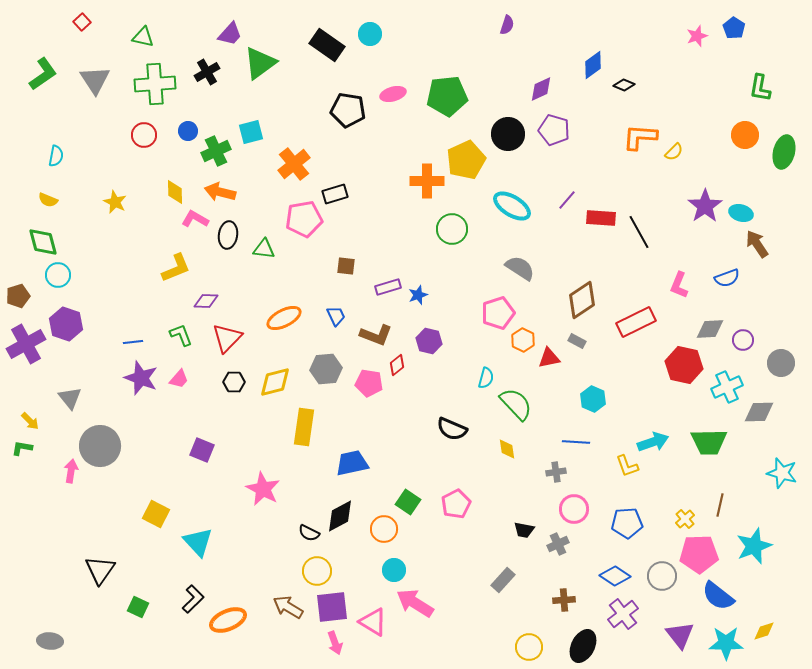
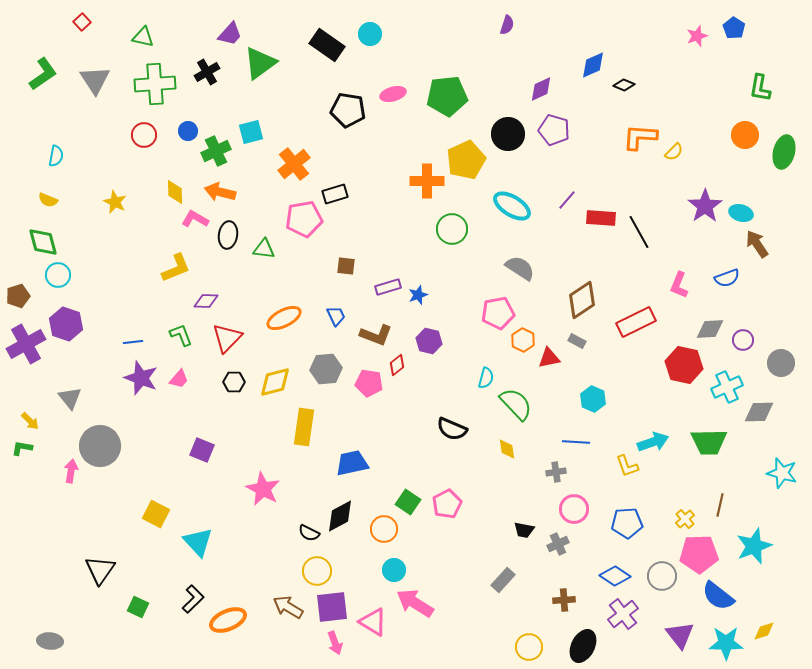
blue diamond at (593, 65): rotated 12 degrees clockwise
pink pentagon at (498, 313): rotated 8 degrees clockwise
pink pentagon at (456, 504): moved 9 px left
